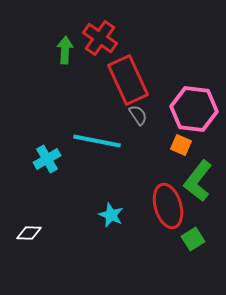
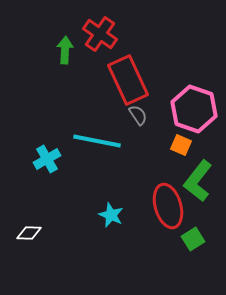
red cross: moved 4 px up
pink hexagon: rotated 12 degrees clockwise
